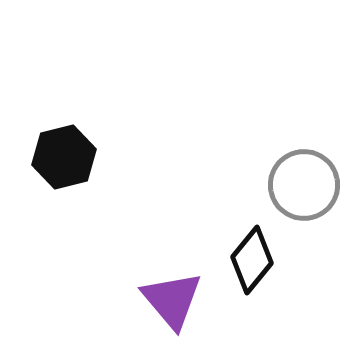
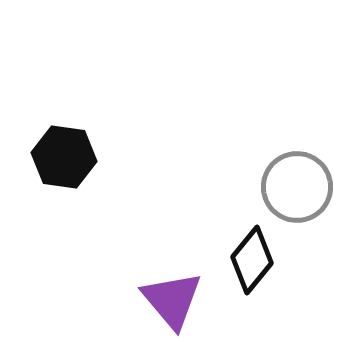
black hexagon: rotated 22 degrees clockwise
gray circle: moved 7 px left, 2 px down
